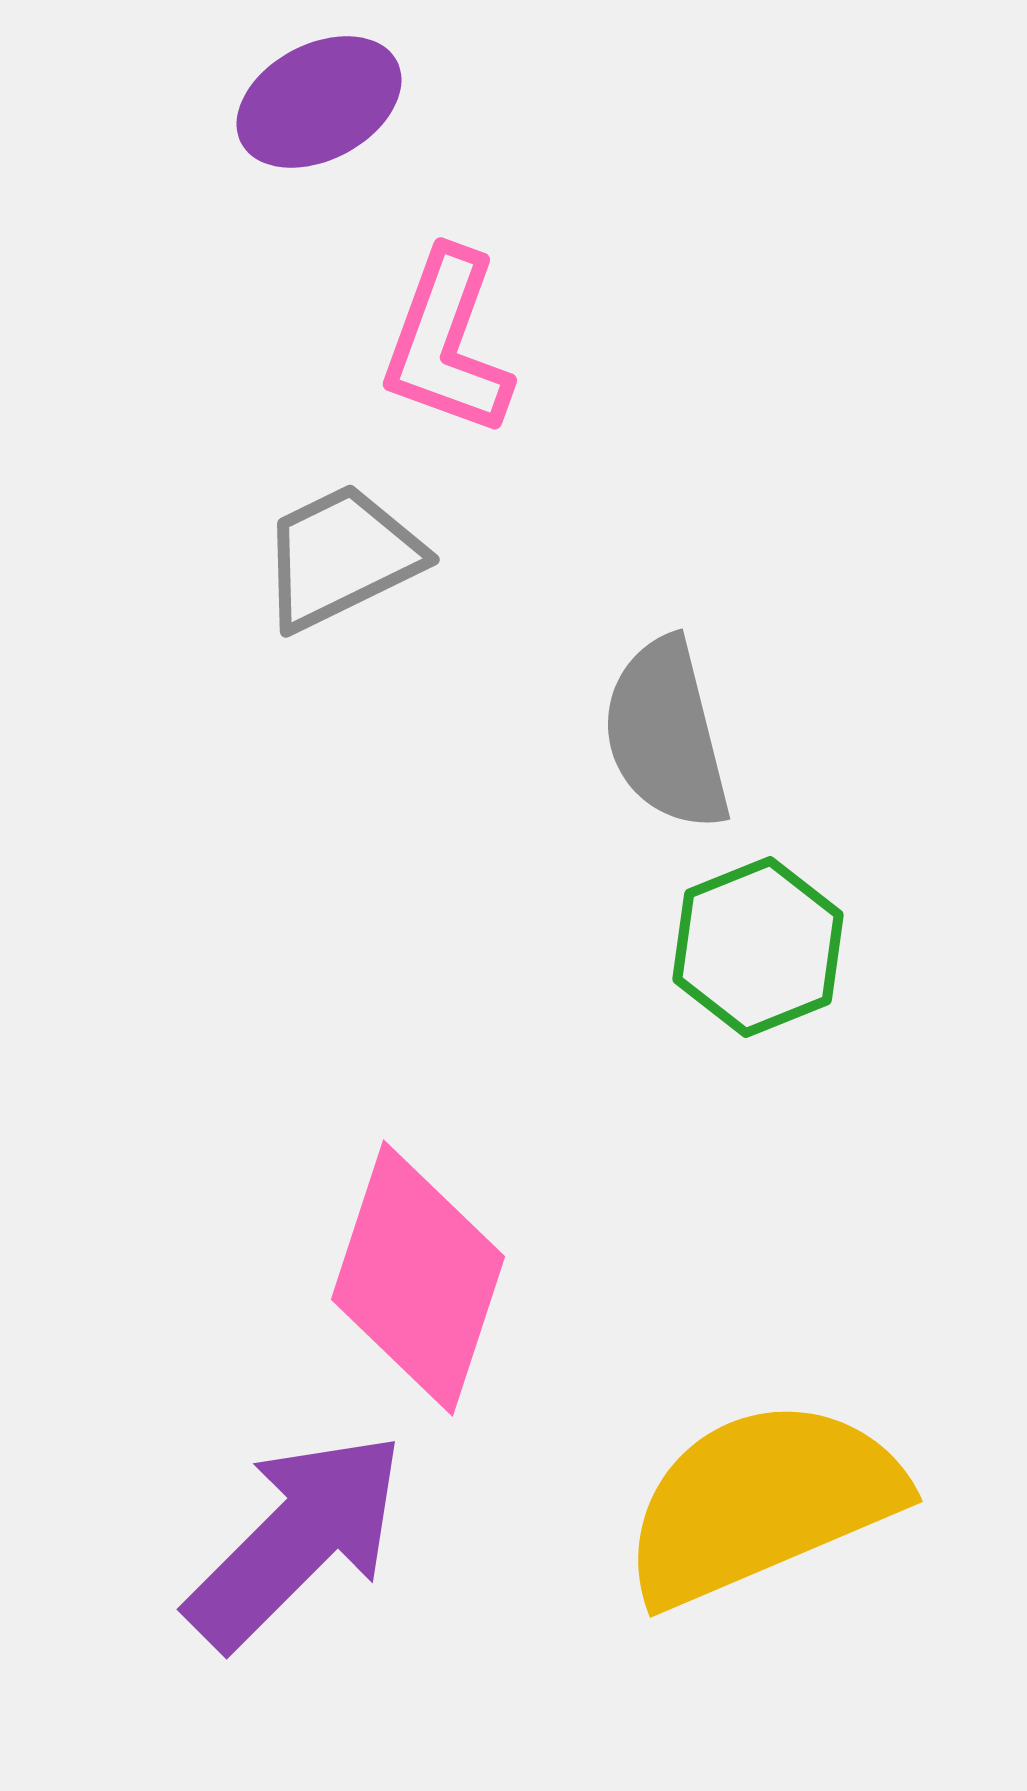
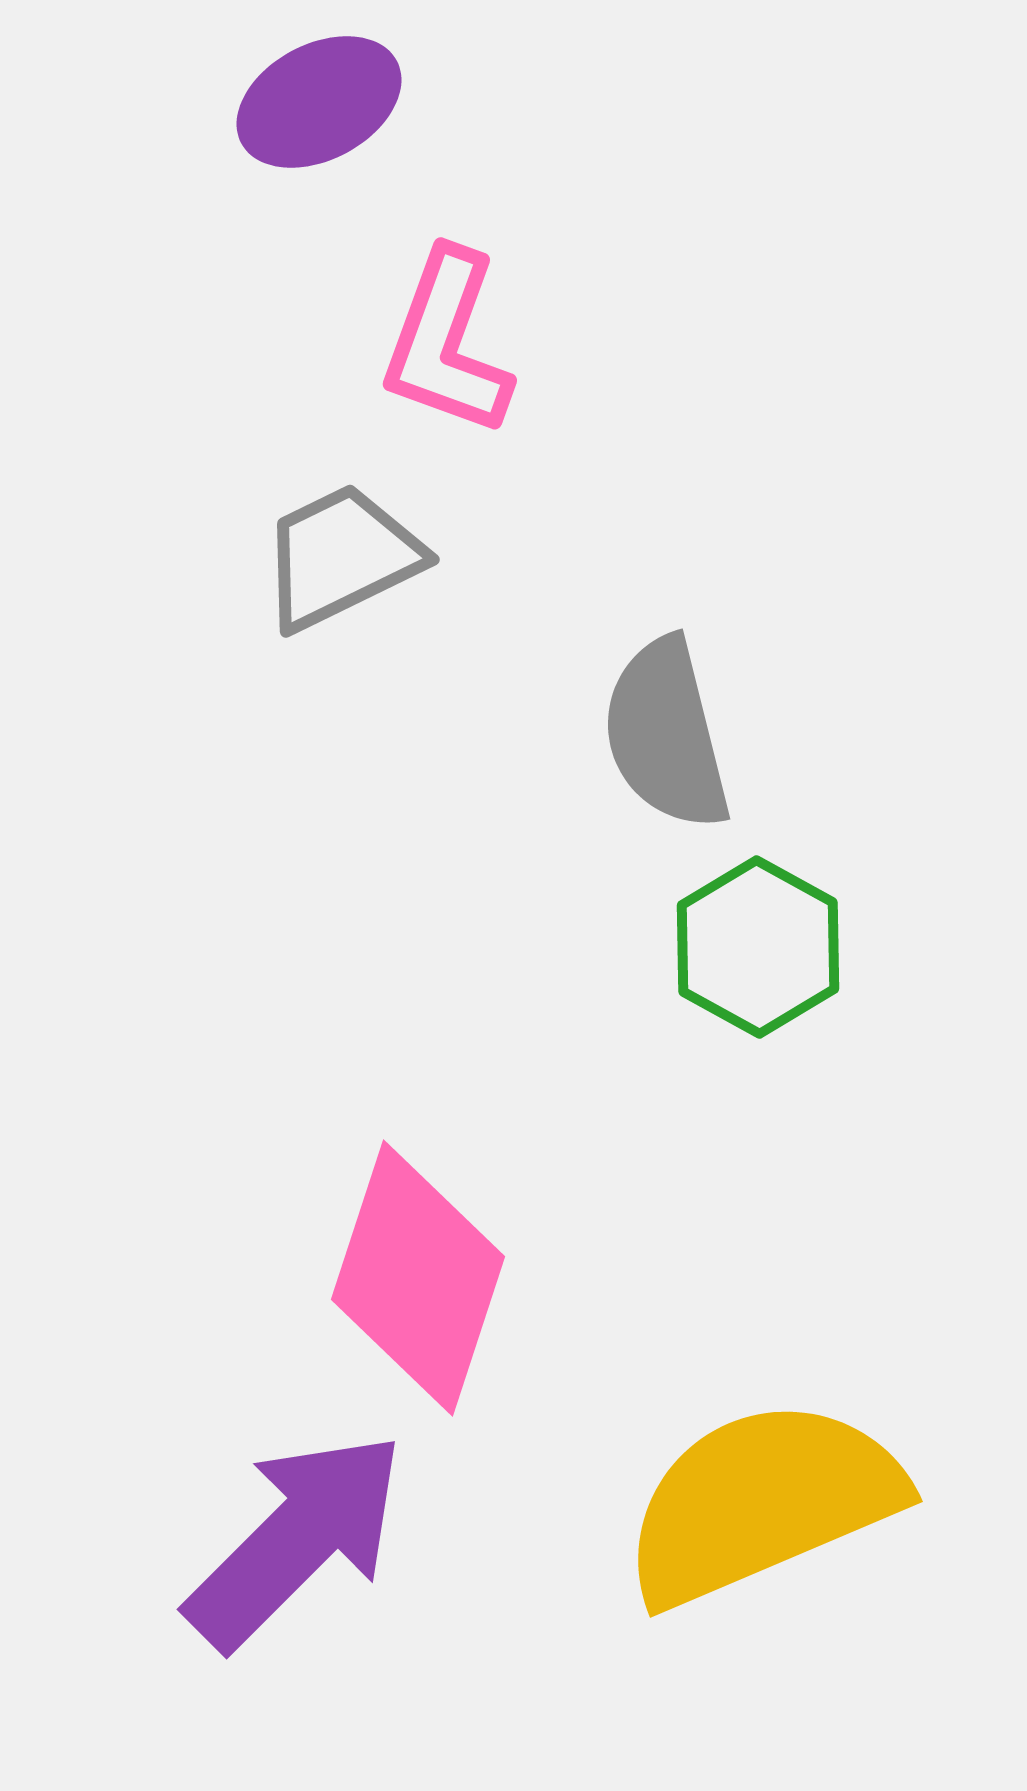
green hexagon: rotated 9 degrees counterclockwise
